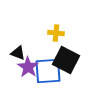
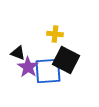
yellow cross: moved 1 px left, 1 px down
